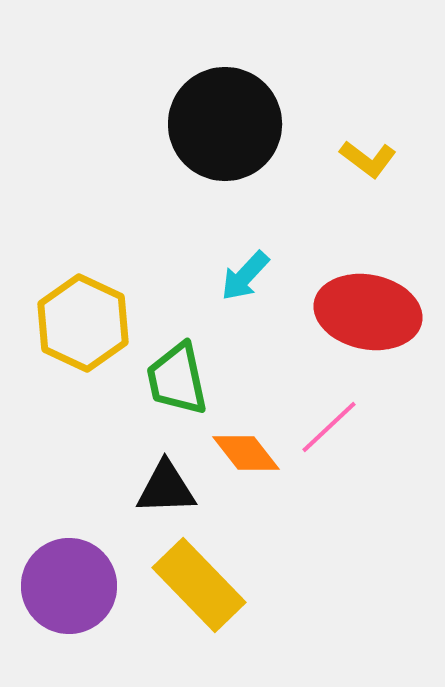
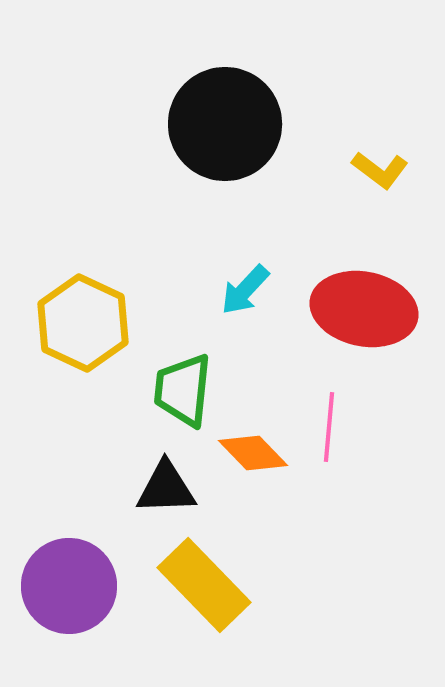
yellow L-shape: moved 12 px right, 11 px down
cyan arrow: moved 14 px down
red ellipse: moved 4 px left, 3 px up
green trapezoid: moved 6 px right, 11 px down; rotated 18 degrees clockwise
pink line: rotated 42 degrees counterclockwise
orange diamond: moved 7 px right; rotated 6 degrees counterclockwise
yellow rectangle: moved 5 px right
